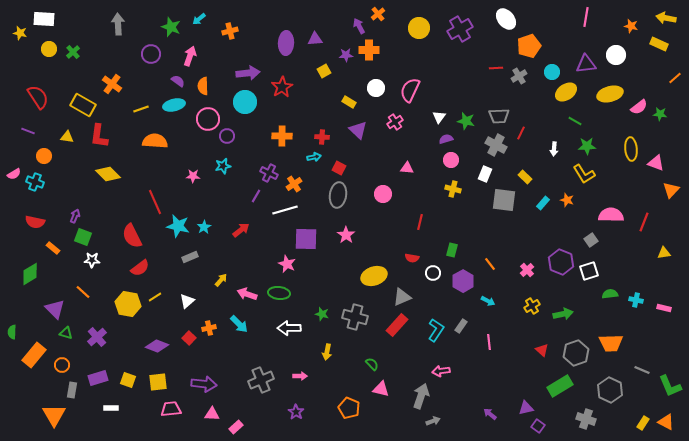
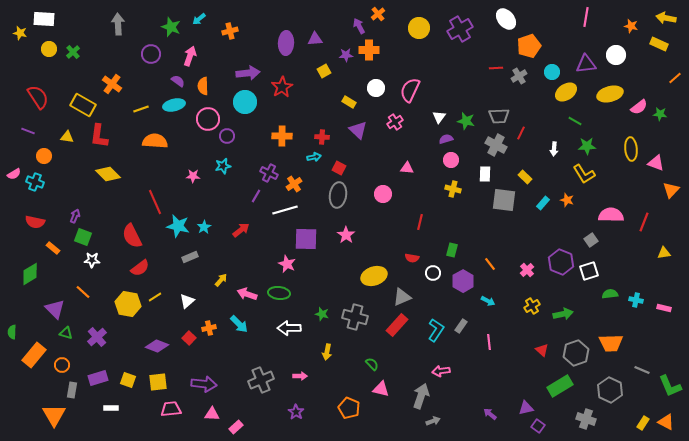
white rectangle at (485, 174): rotated 21 degrees counterclockwise
